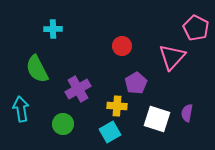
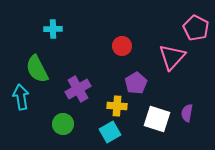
cyan arrow: moved 12 px up
